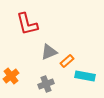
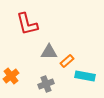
gray triangle: rotated 24 degrees clockwise
